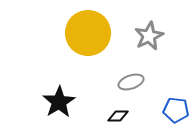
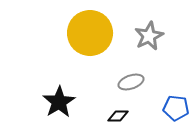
yellow circle: moved 2 px right
blue pentagon: moved 2 px up
